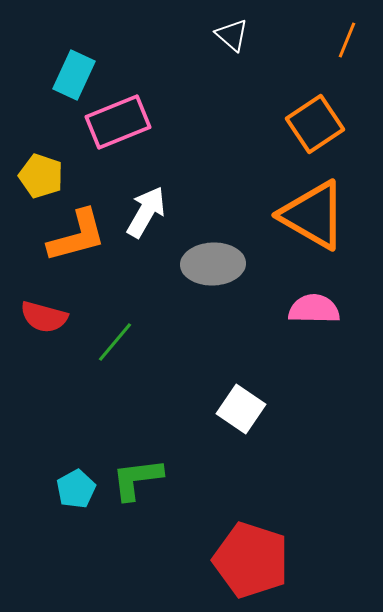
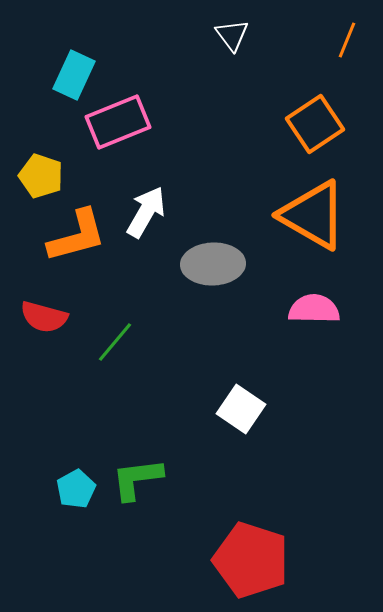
white triangle: rotated 12 degrees clockwise
